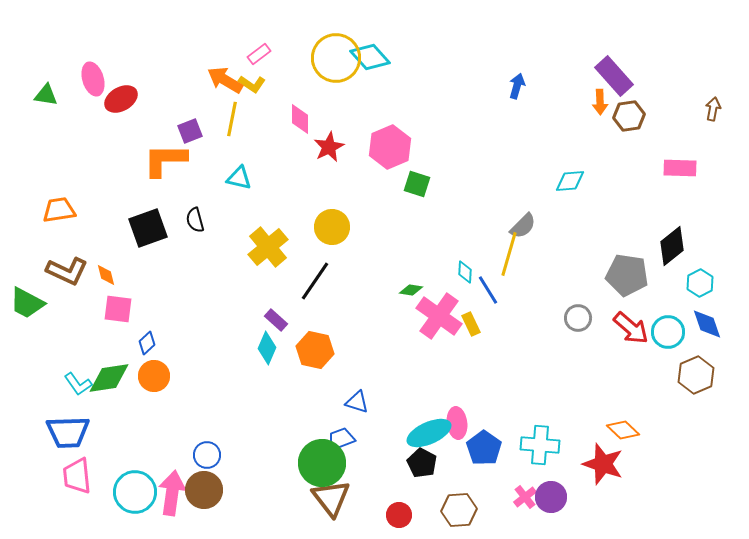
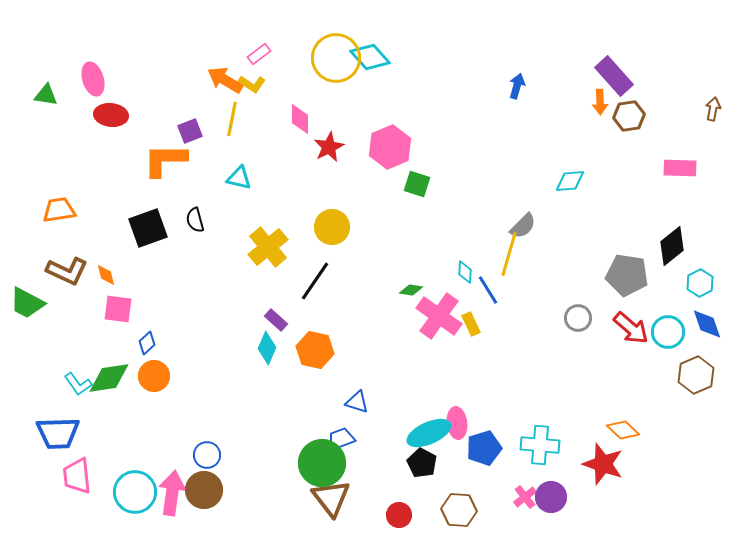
red ellipse at (121, 99): moved 10 px left, 16 px down; rotated 36 degrees clockwise
blue trapezoid at (68, 432): moved 10 px left, 1 px down
blue pentagon at (484, 448): rotated 20 degrees clockwise
brown hexagon at (459, 510): rotated 8 degrees clockwise
